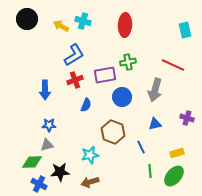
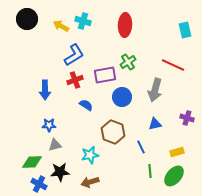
green cross: rotated 21 degrees counterclockwise
blue semicircle: rotated 80 degrees counterclockwise
gray triangle: moved 8 px right
yellow rectangle: moved 1 px up
